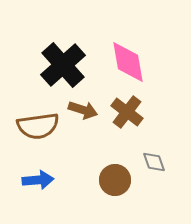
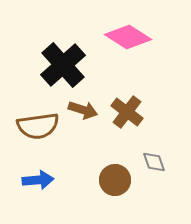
pink diamond: moved 25 px up; rotated 48 degrees counterclockwise
